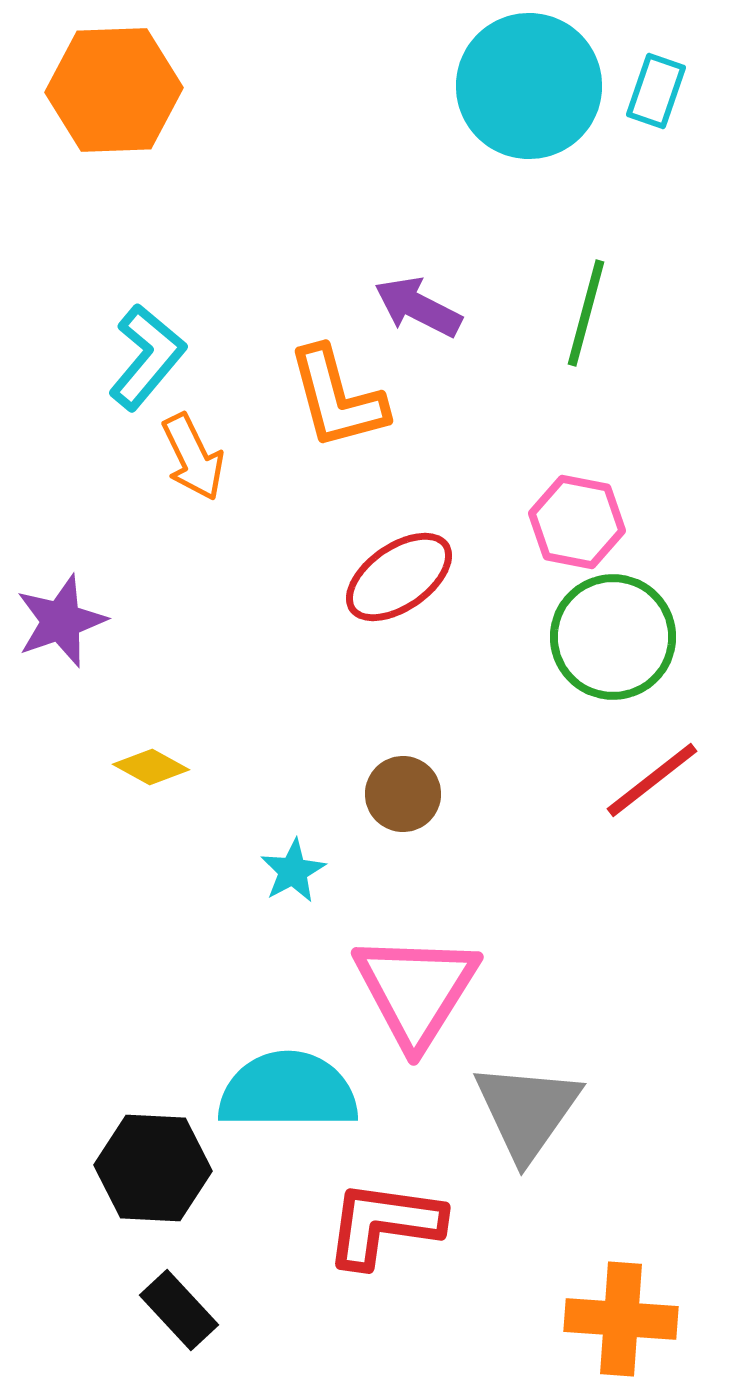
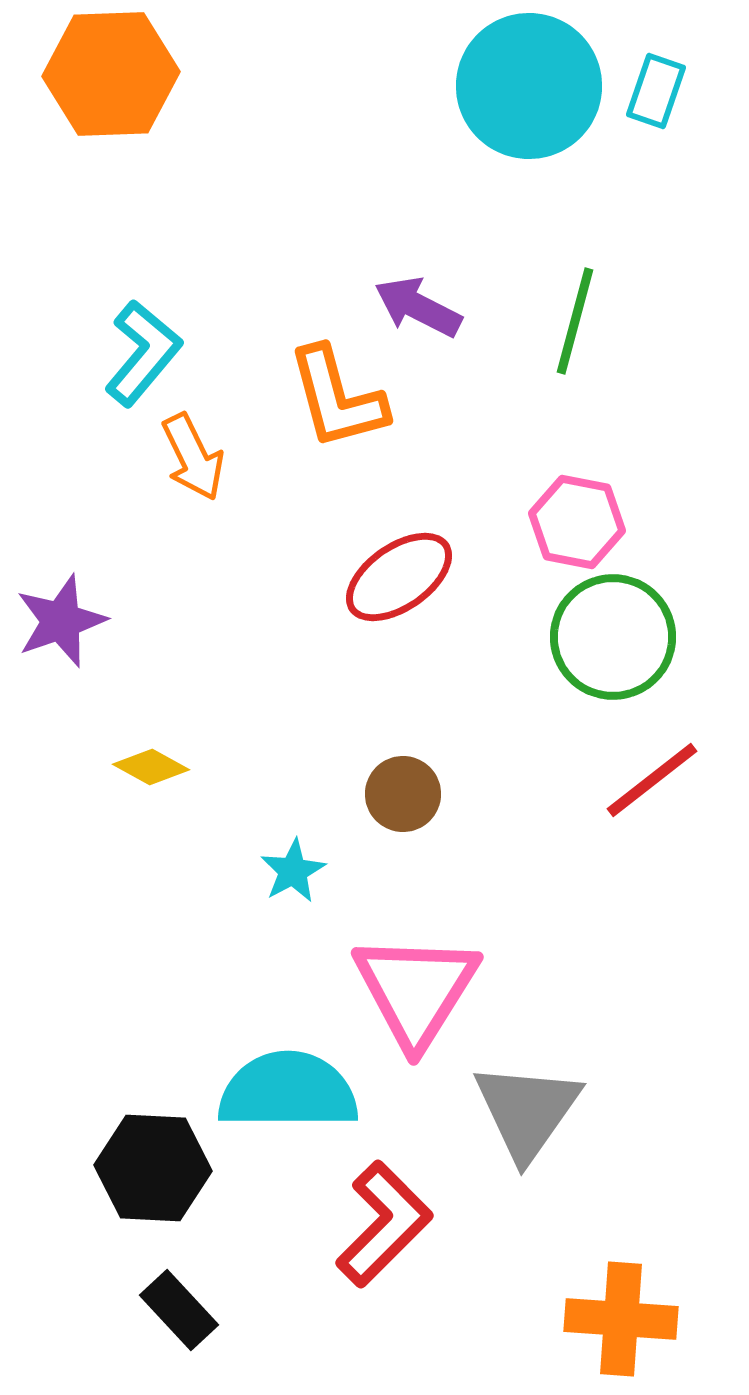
orange hexagon: moved 3 px left, 16 px up
green line: moved 11 px left, 8 px down
cyan L-shape: moved 4 px left, 4 px up
red L-shape: rotated 127 degrees clockwise
